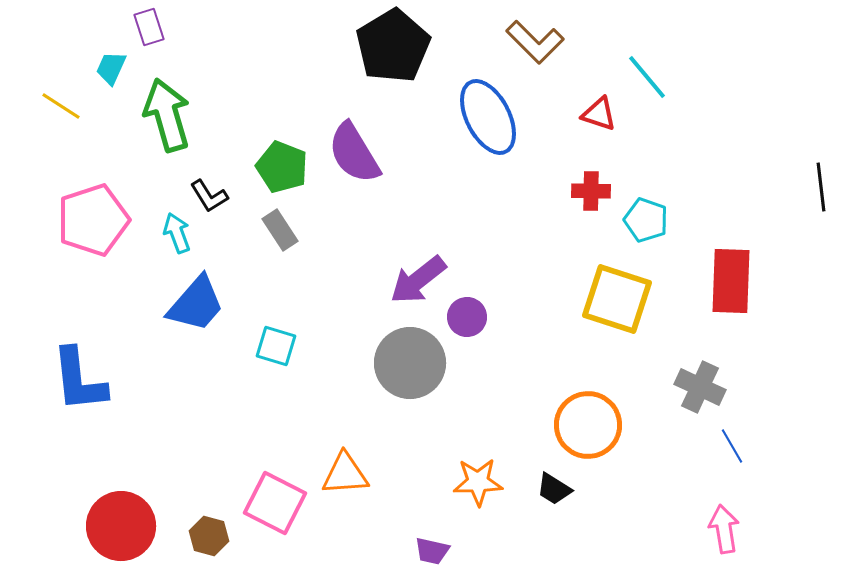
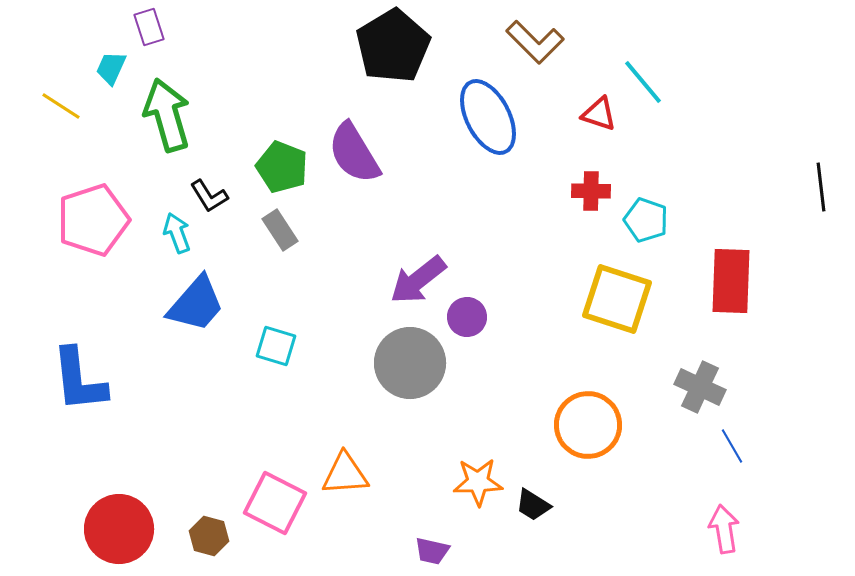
cyan line: moved 4 px left, 5 px down
black trapezoid: moved 21 px left, 16 px down
red circle: moved 2 px left, 3 px down
